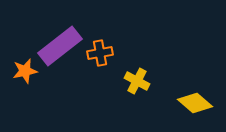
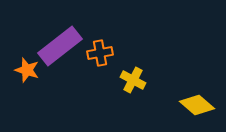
orange star: moved 2 px right, 1 px up; rotated 30 degrees clockwise
yellow cross: moved 4 px left, 1 px up
yellow diamond: moved 2 px right, 2 px down
